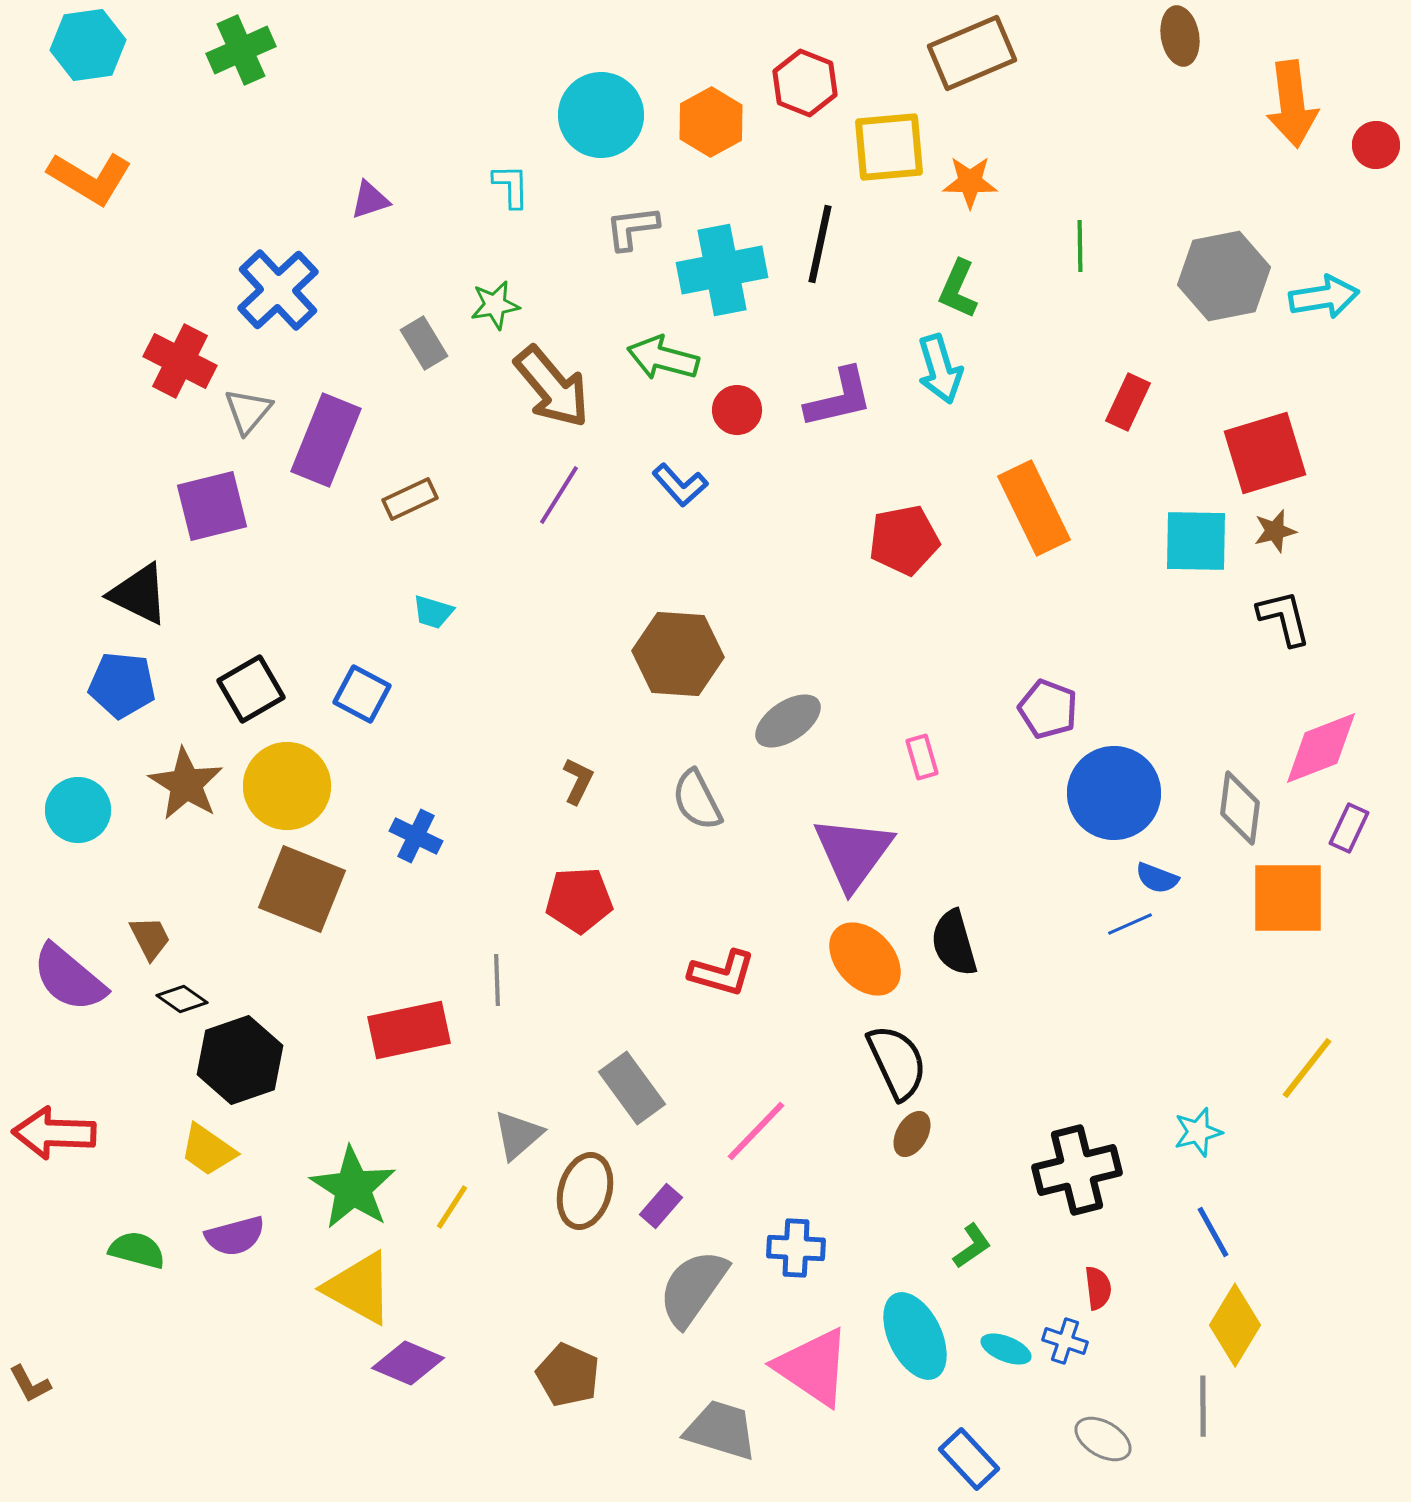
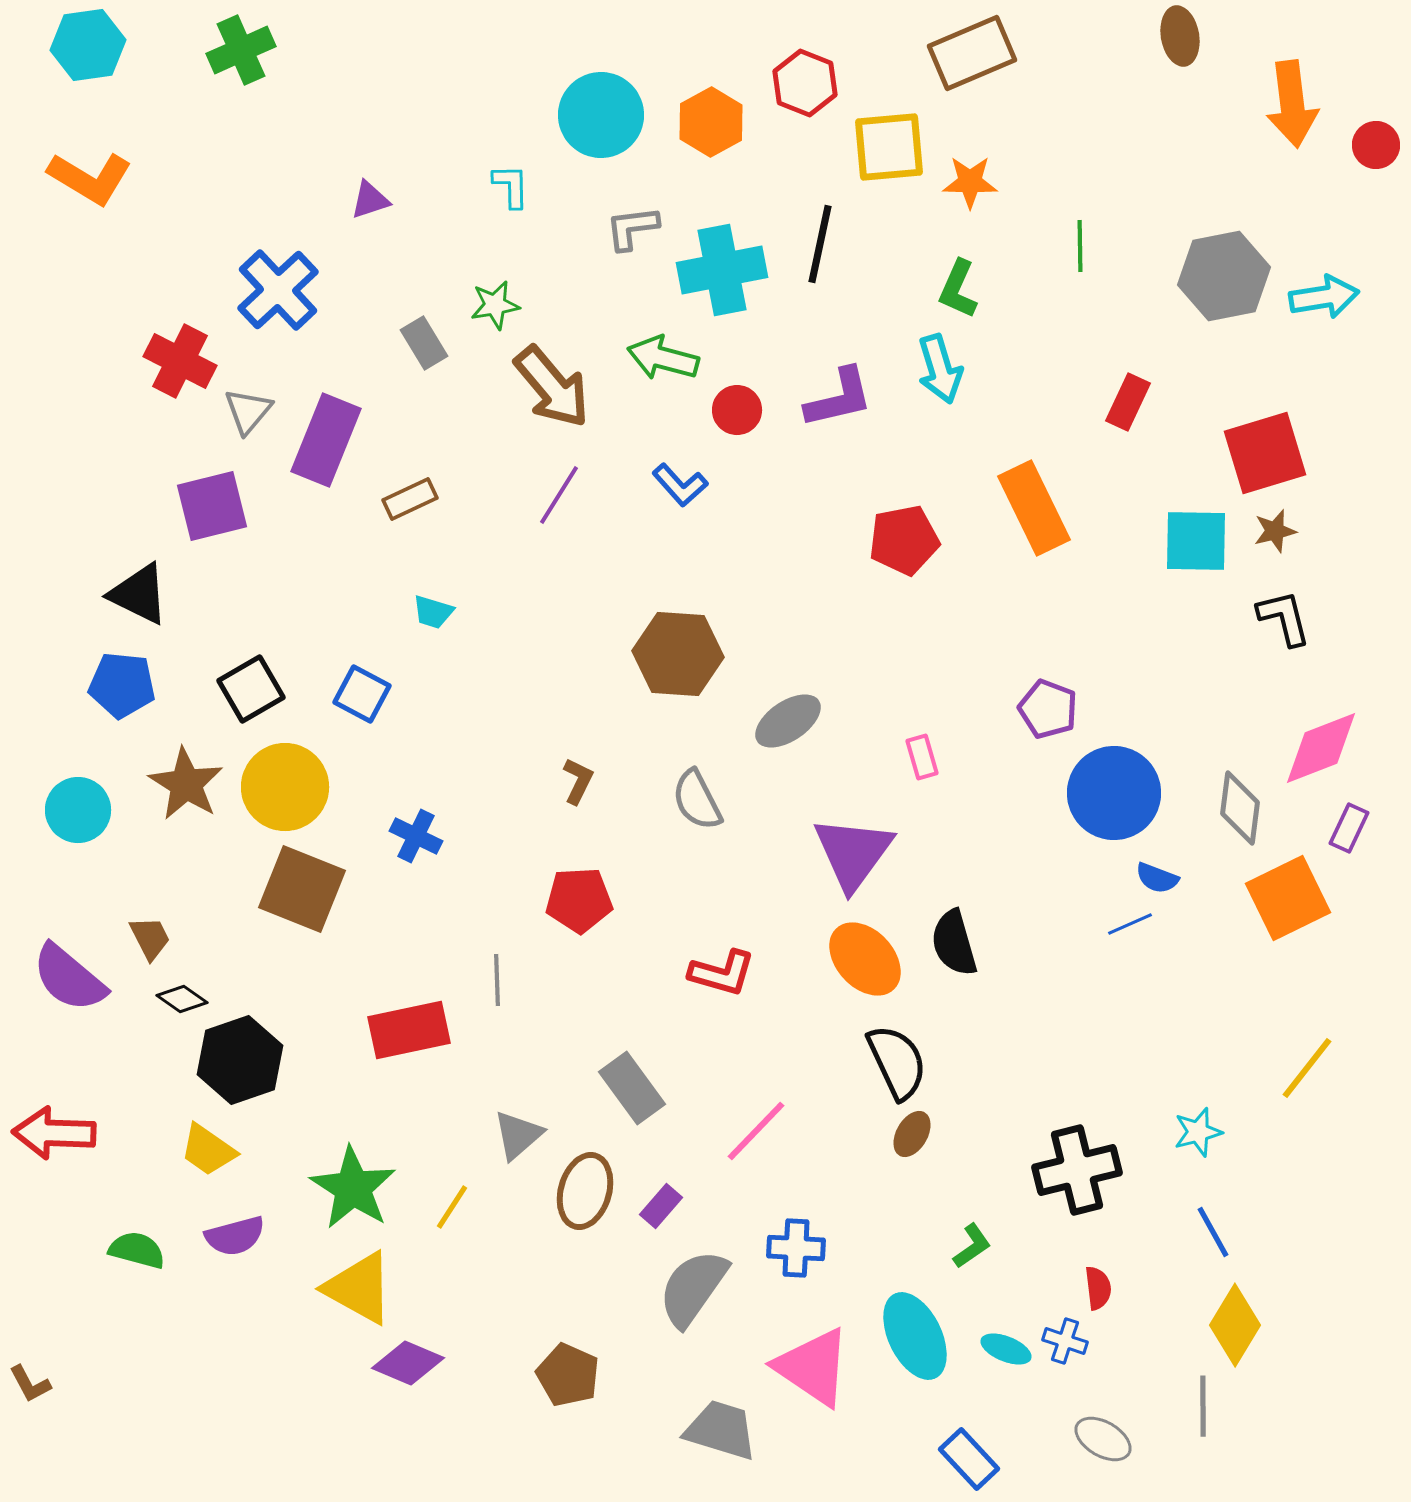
yellow circle at (287, 786): moved 2 px left, 1 px down
orange square at (1288, 898): rotated 26 degrees counterclockwise
